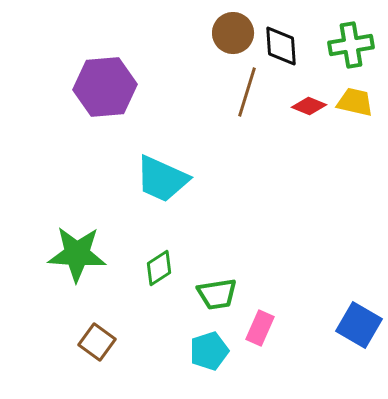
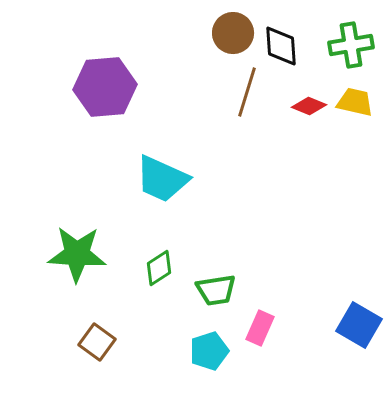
green trapezoid: moved 1 px left, 4 px up
